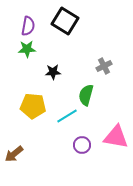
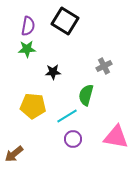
purple circle: moved 9 px left, 6 px up
